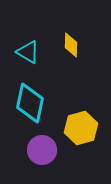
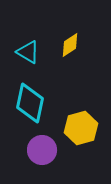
yellow diamond: moved 1 px left; rotated 55 degrees clockwise
